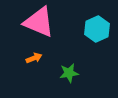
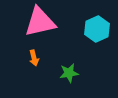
pink triangle: moved 1 px right; rotated 36 degrees counterclockwise
orange arrow: rotated 98 degrees clockwise
